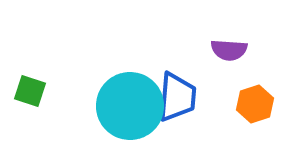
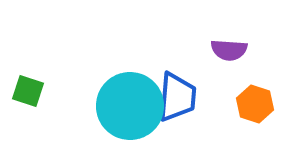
green square: moved 2 px left
orange hexagon: rotated 24 degrees counterclockwise
